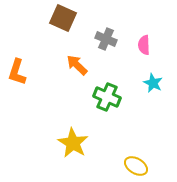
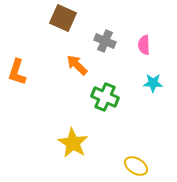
gray cross: moved 1 px left, 2 px down
cyan star: rotated 24 degrees counterclockwise
green cross: moved 2 px left
